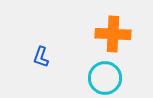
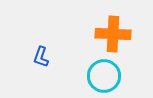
cyan circle: moved 1 px left, 2 px up
